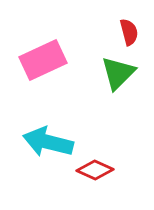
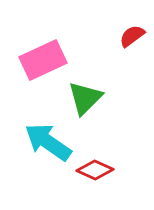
red semicircle: moved 3 px right, 4 px down; rotated 112 degrees counterclockwise
green triangle: moved 33 px left, 25 px down
cyan arrow: rotated 21 degrees clockwise
